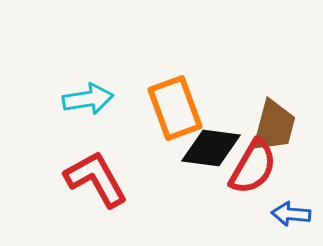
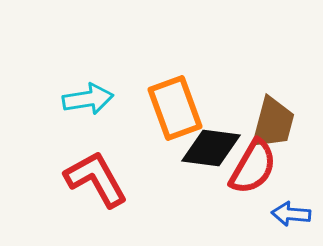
brown trapezoid: moved 1 px left, 3 px up
